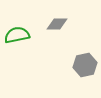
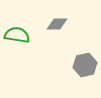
green semicircle: rotated 20 degrees clockwise
